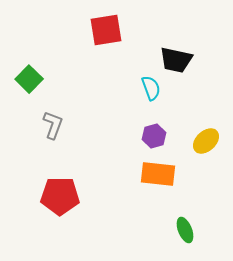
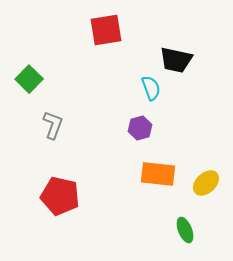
purple hexagon: moved 14 px left, 8 px up
yellow ellipse: moved 42 px down
red pentagon: rotated 12 degrees clockwise
